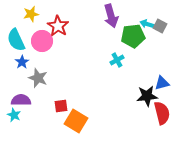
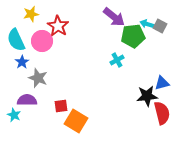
purple arrow: moved 3 px right, 1 px down; rotated 35 degrees counterclockwise
purple semicircle: moved 6 px right
